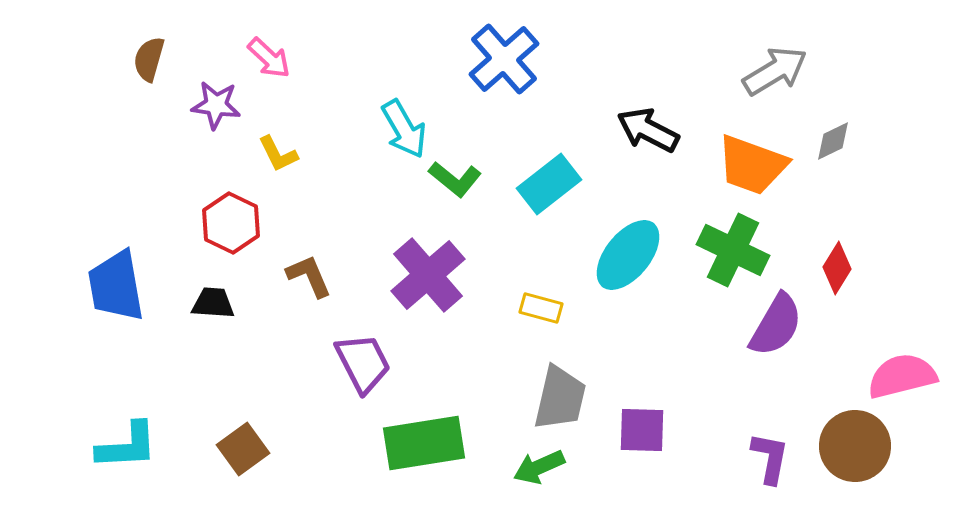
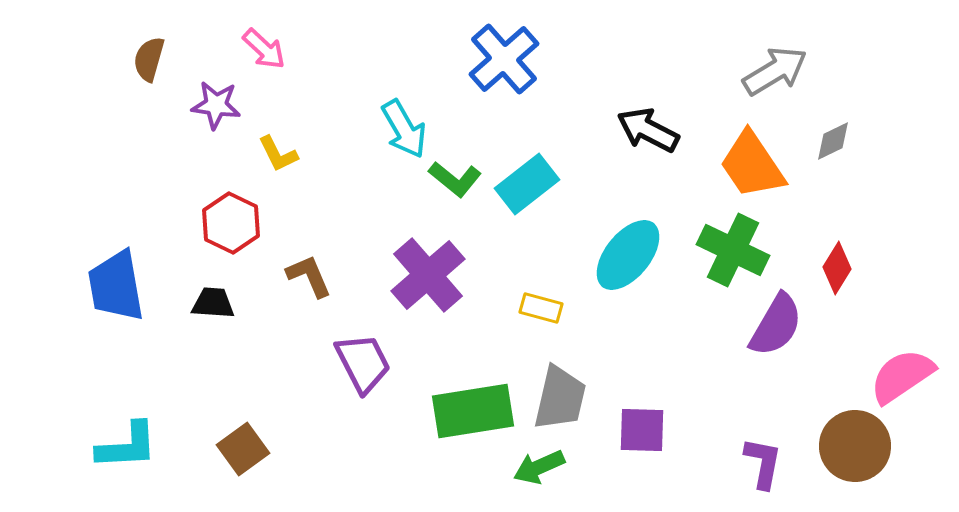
pink arrow: moved 5 px left, 9 px up
orange trapezoid: rotated 36 degrees clockwise
cyan rectangle: moved 22 px left
pink semicircle: rotated 20 degrees counterclockwise
green rectangle: moved 49 px right, 32 px up
purple L-shape: moved 7 px left, 5 px down
